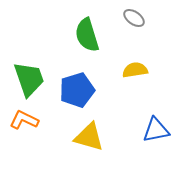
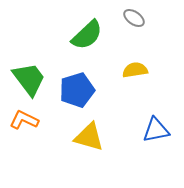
green semicircle: rotated 116 degrees counterclockwise
green trapezoid: rotated 18 degrees counterclockwise
